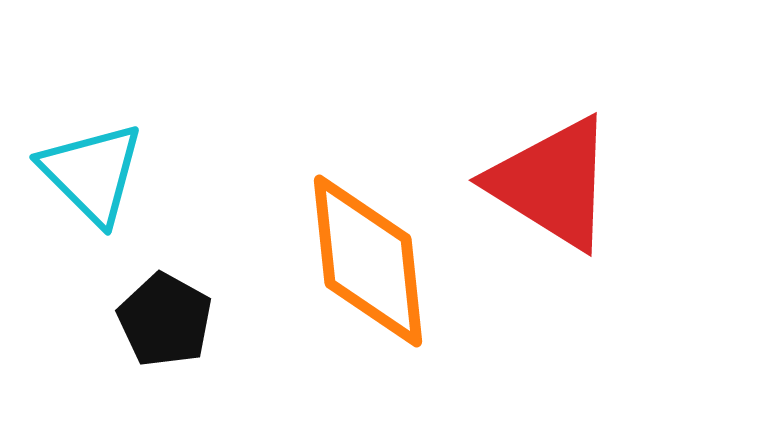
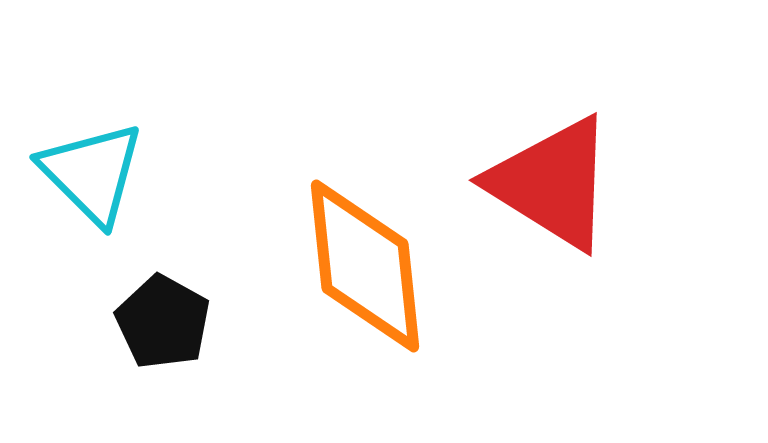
orange diamond: moved 3 px left, 5 px down
black pentagon: moved 2 px left, 2 px down
